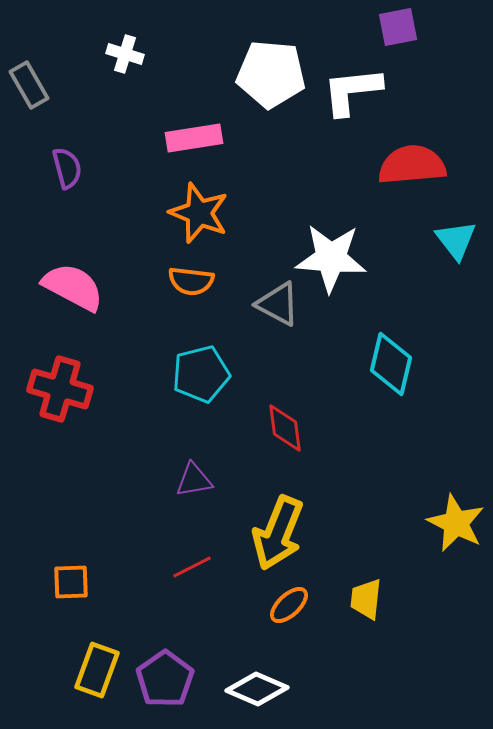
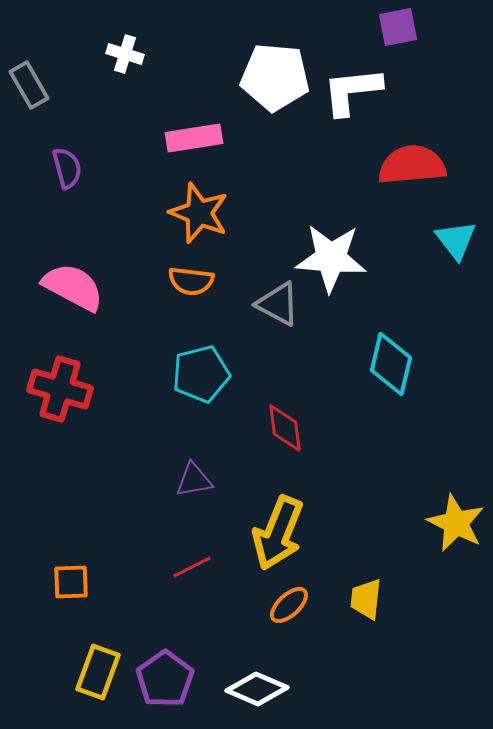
white pentagon: moved 4 px right, 3 px down
yellow rectangle: moved 1 px right, 2 px down
